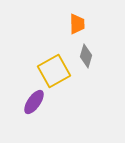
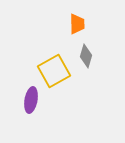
purple ellipse: moved 3 px left, 2 px up; rotated 25 degrees counterclockwise
